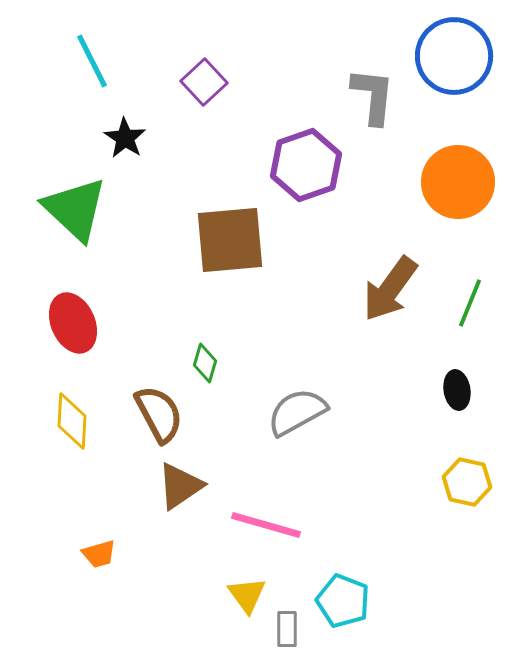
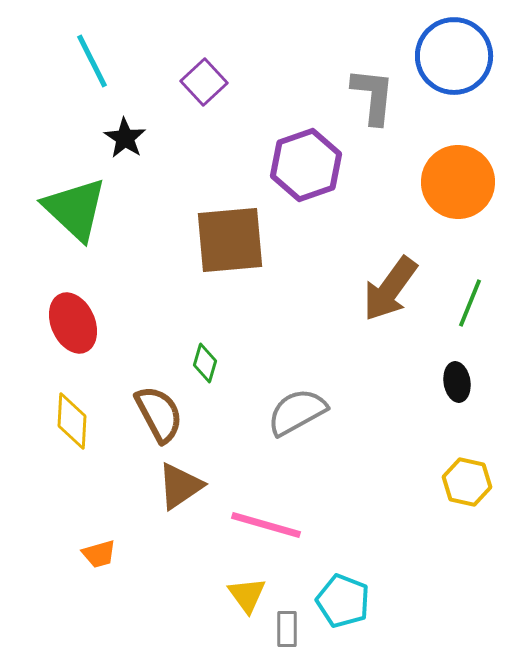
black ellipse: moved 8 px up
